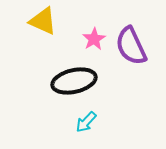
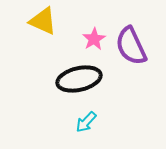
black ellipse: moved 5 px right, 2 px up
